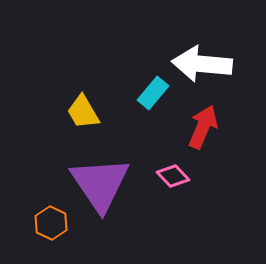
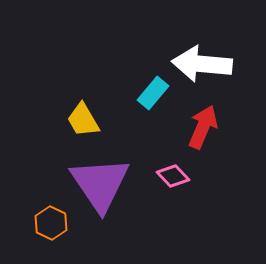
yellow trapezoid: moved 8 px down
